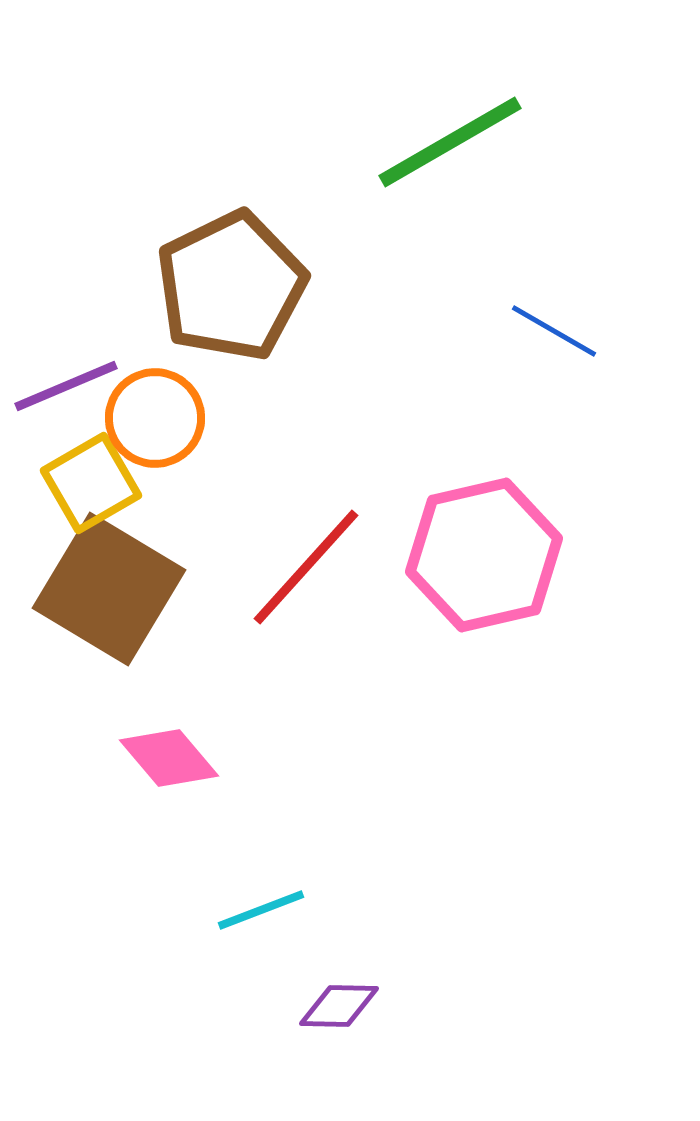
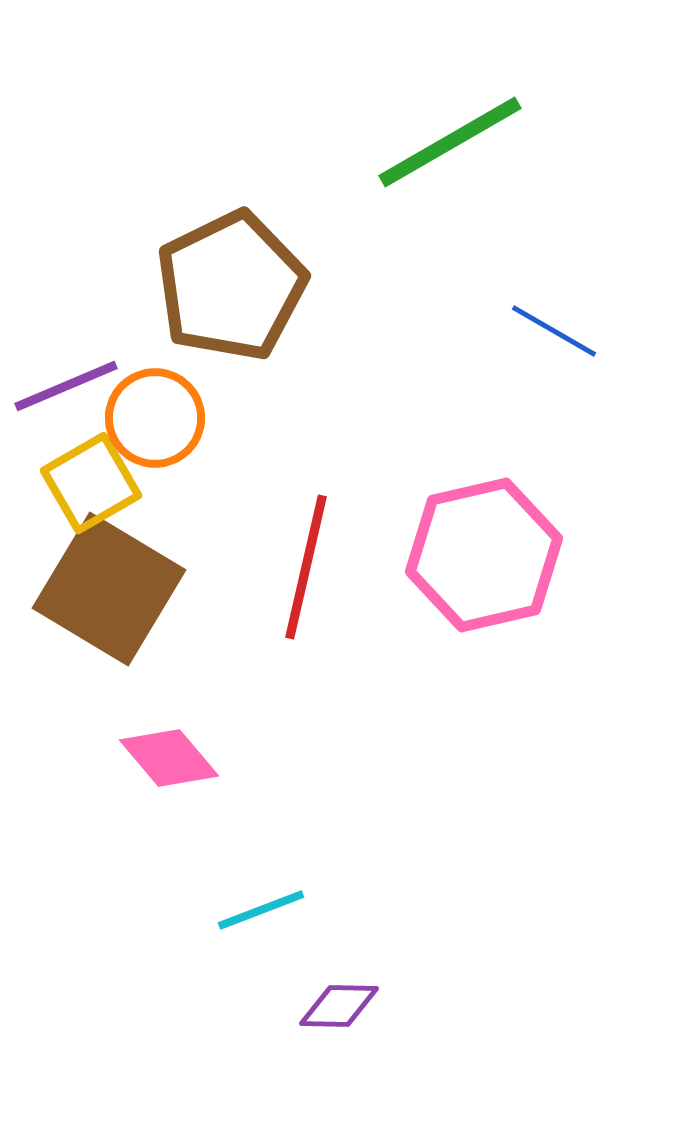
red line: rotated 29 degrees counterclockwise
